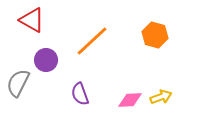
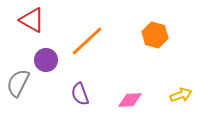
orange line: moved 5 px left
yellow arrow: moved 20 px right, 2 px up
